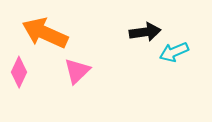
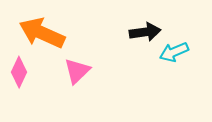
orange arrow: moved 3 px left
